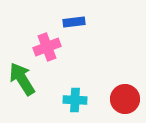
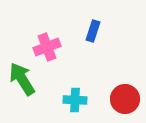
blue rectangle: moved 19 px right, 9 px down; rotated 65 degrees counterclockwise
